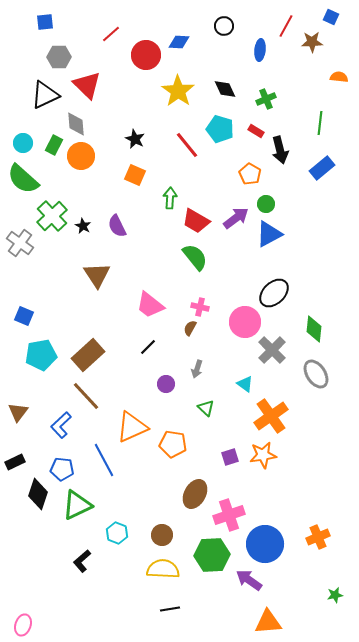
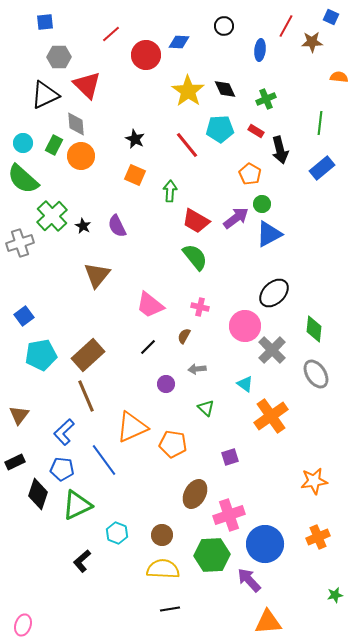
yellow star at (178, 91): moved 10 px right
cyan pentagon at (220, 129): rotated 20 degrees counterclockwise
green arrow at (170, 198): moved 7 px up
green circle at (266, 204): moved 4 px left
gray cross at (20, 243): rotated 36 degrees clockwise
brown triangle at (97, 275): rotated 12 degrees clockwise
blue square at (24, 316): rotated 30 degrees clockwise
pink circle at (245, 322): moved 4 px down
brown semicircle at (190, 328): moved 6 px left, 8 px down
gray arrow at (197, 369): rotated 66 degrees clockwise
brown line at (86, 396): rotated 20 degrees clockwise
brown triangle at (18, 412): moved 1 px right, 3 px down
blue L-shape at (61, 425): moved 3 px right, 7 px down
orange star at (263, 455): moved 51 px right, 26 px down
blue line at (104, 460): rotated 8 degrees counterclockwise
purple arrow at (249, 580): rotated 12 degrees clockwise
